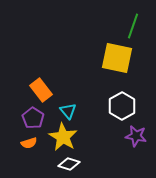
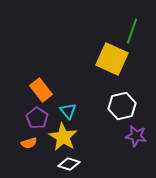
green line: moved 1 px left, 5 px down
yellow square: moved 5 px left, 1 px down; rotated 12 degrees clockwise
white hexagon: rotated 16 degrees clockwise
purple pentagon: moved 4 px right
